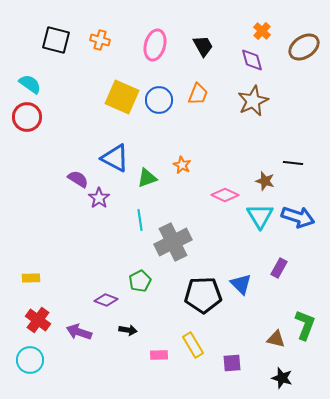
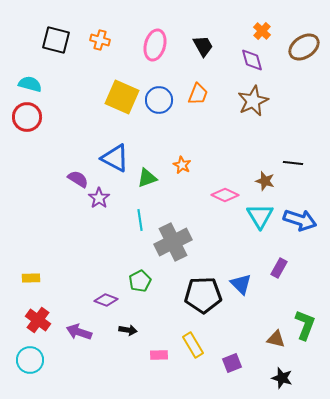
cyan semicircle at (30, 84): rotated 20 degrees counterclockwise
blue arrow at (298, 217): moved 2 px right, 3 px down
purple square at (232, 363): rotated 18 degrees counterclockwise
